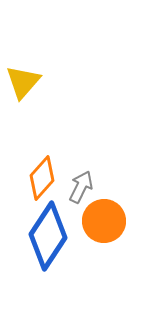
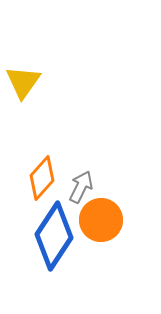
yellow triangle: rotated 6 degrees counterclockwise
orange circle: moved 3 px left, 1 px up
blue diamond: moved 6 px right
